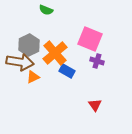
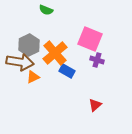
purple cross: moved 1 px up
red triangle: rotated 24 degrees clockwise
